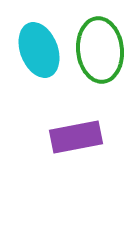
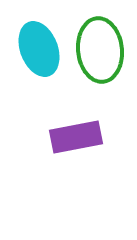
cyan ellipse: moved 1 px up
